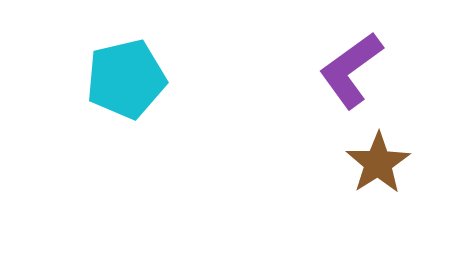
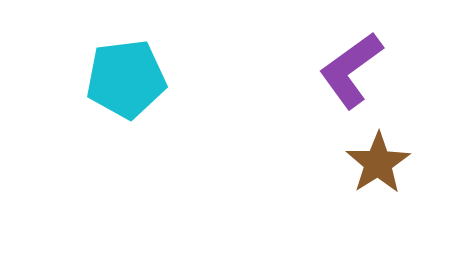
cyan pentagon: rotated 6 degrees clockwise
